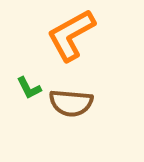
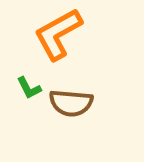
orange L-shape: moved 13 px left, 1 px up
